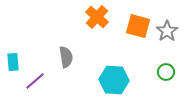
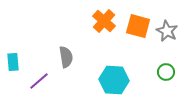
orange cross: moved 7 px right, 4 px down
gray star: rotated 10 degrees counterclockwise
purple line: moved 4 px right
